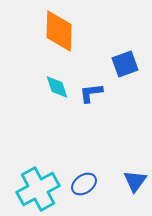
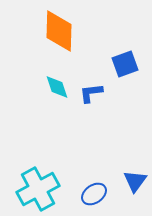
blue ellipse: moved 10 px right, 10 px down
